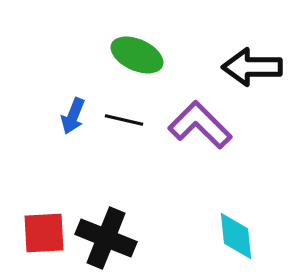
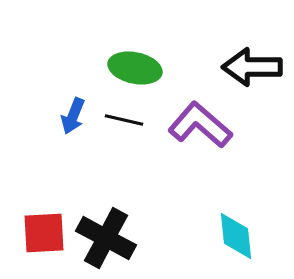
green ellipse: moved 2 px left, 13 px down; rotated 12 degrees counterclockwise
purple L-shape: rotated 4 degrees counterclockwise
black cross: rotated 6 degrees clockwise
